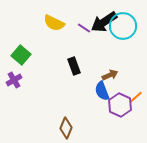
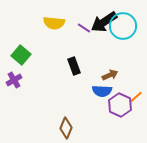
yellow semicircle: rotated 20 degrees counterclockwise
blue semicircle: rotated 66 degrees counterclockwise
